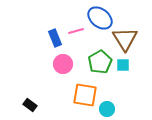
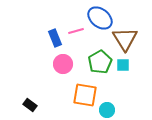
cyan circle: moved 1 px down
